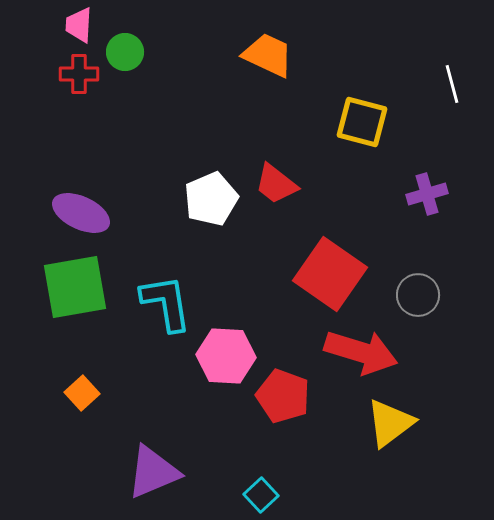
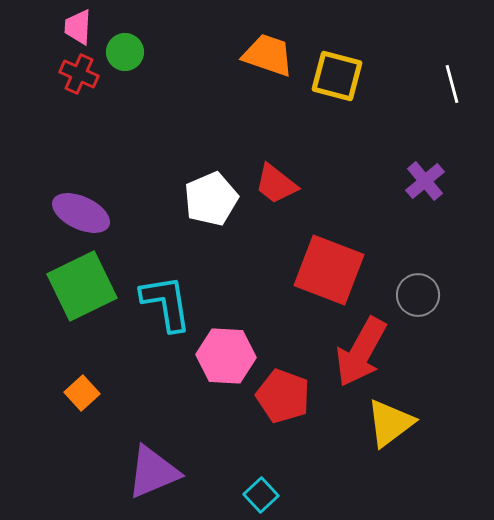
pink trapezoid: moved 1 px left, 2 px down
orange trapezoid: rotated 6 degrees counterclockwise
red cross: rotated 24 degrees clockwise
yellow square: moved 25 px left, 46 px up
purple cross: moved 2 px left, 13 px up; rotated 24 degrees counterclockwise
red square: moved 1 px left, 4 px up; rotated 14 degrees counterclockwise
green square: moved 7 px right, 1 px up; rotated 16 degrees counterclockwise
red arrow: rotated 102 degrees clockwise
